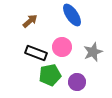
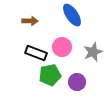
brown arrow: rotated 42 degrees clockwise
